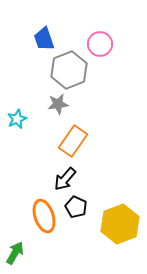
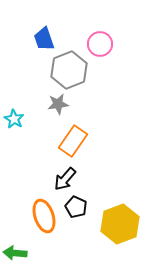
cyan star: moved 3 px left; rotated 18 degrees counterclockwise
green arrow: rotated 115 degrees counterclockwise
